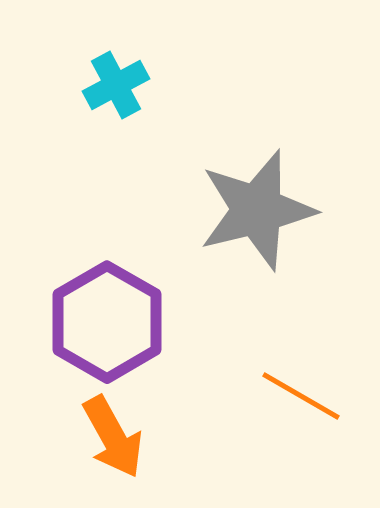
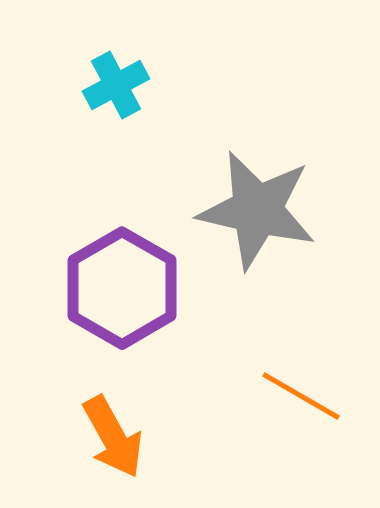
gray star: rotated 27 degrees clockwise
purple hexagon: moved 15 px right, 34 px up
